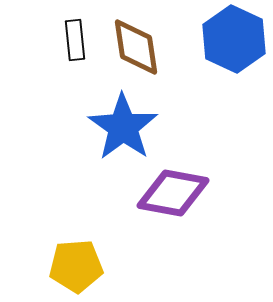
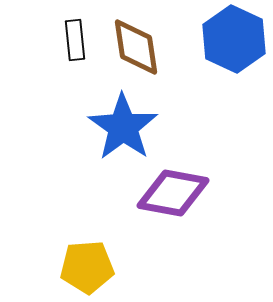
yellow pentagon: moved 11 px right, 1 px down
